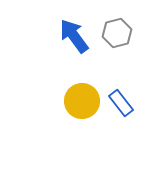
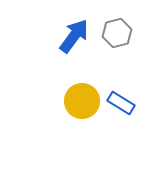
blue arrow: rotated 72 degrees clockwise
blue rectangle: rotated 20 degrees counterclockwise
